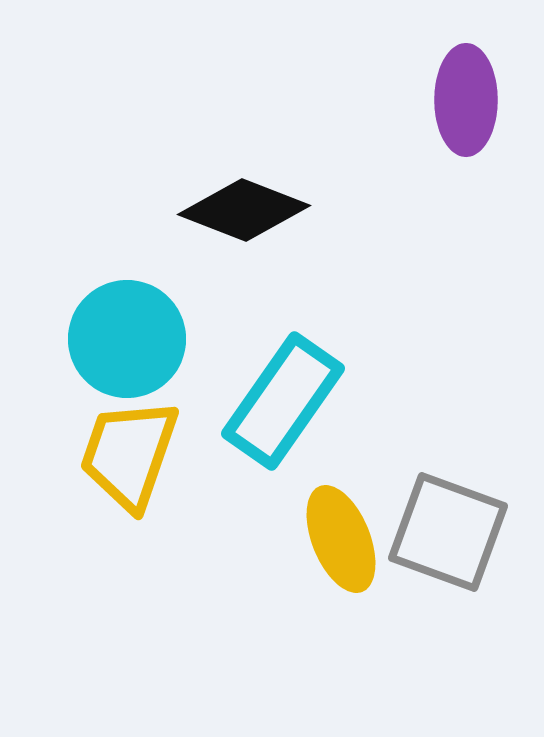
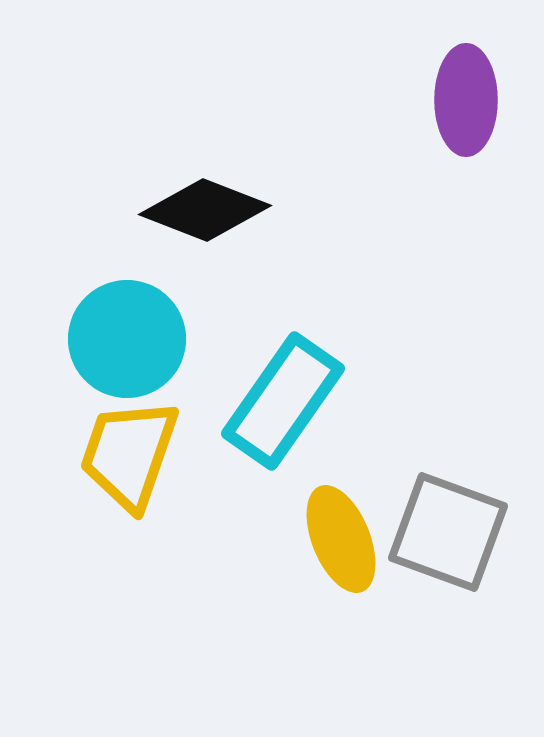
black diamond: moved 39 px left
